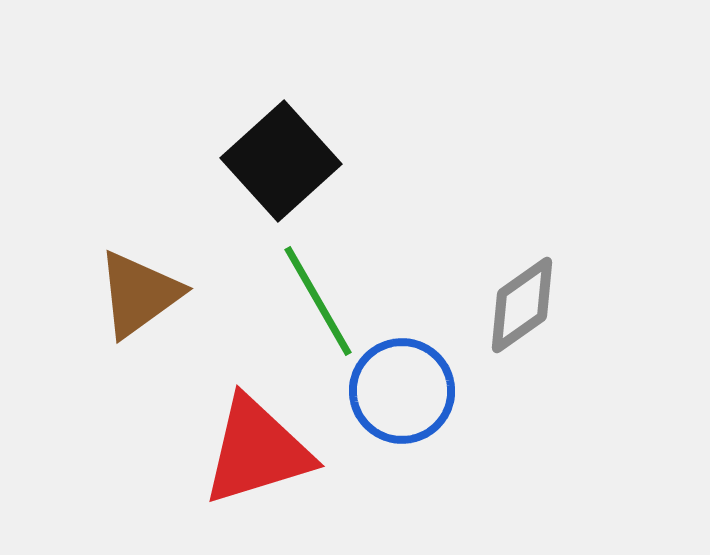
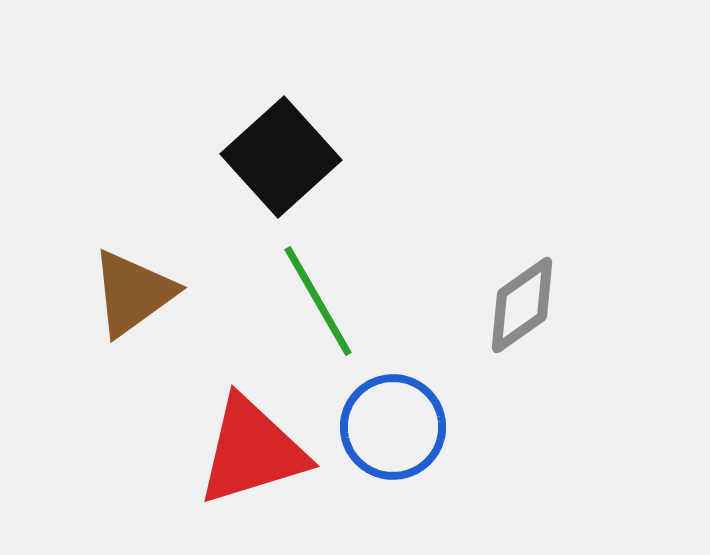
black square: moved 4 px up
brown triangle: moved 6 px left, 1 px up
blue circle: moved 9 px left, 36 px down
red triangle: moved 5 px left
